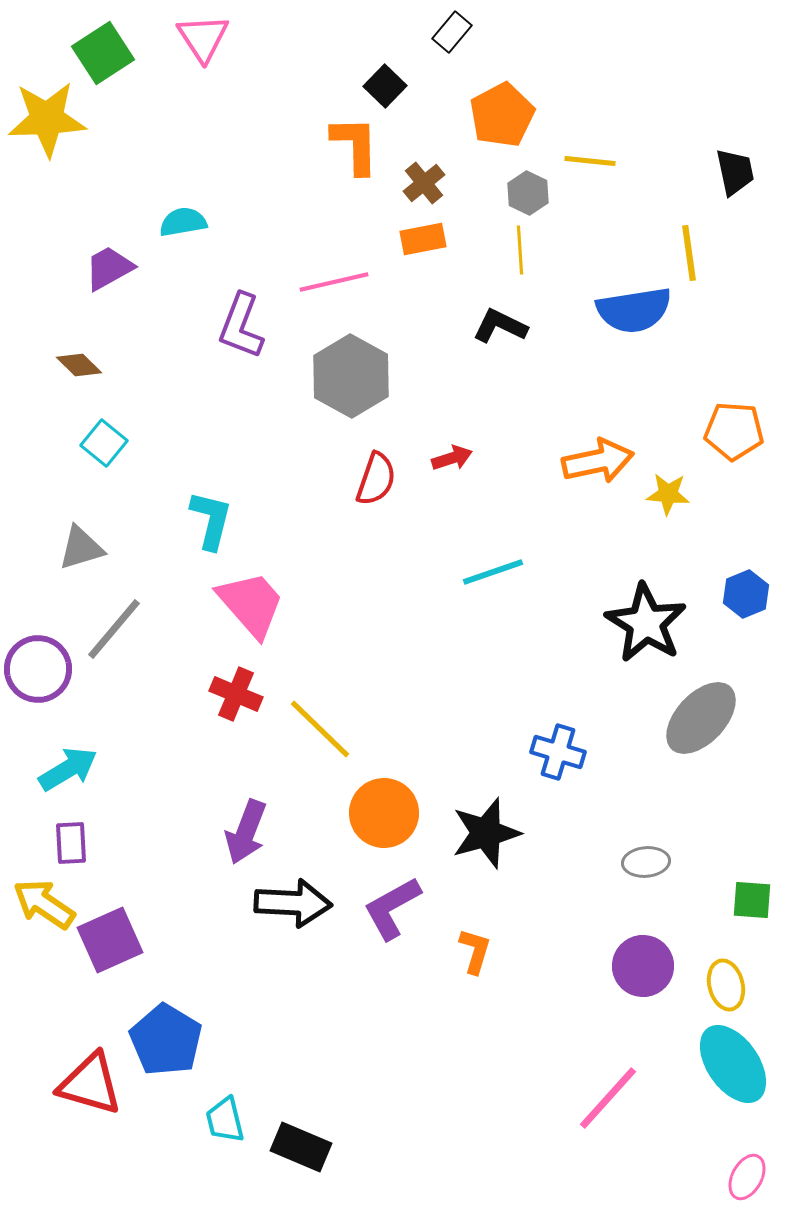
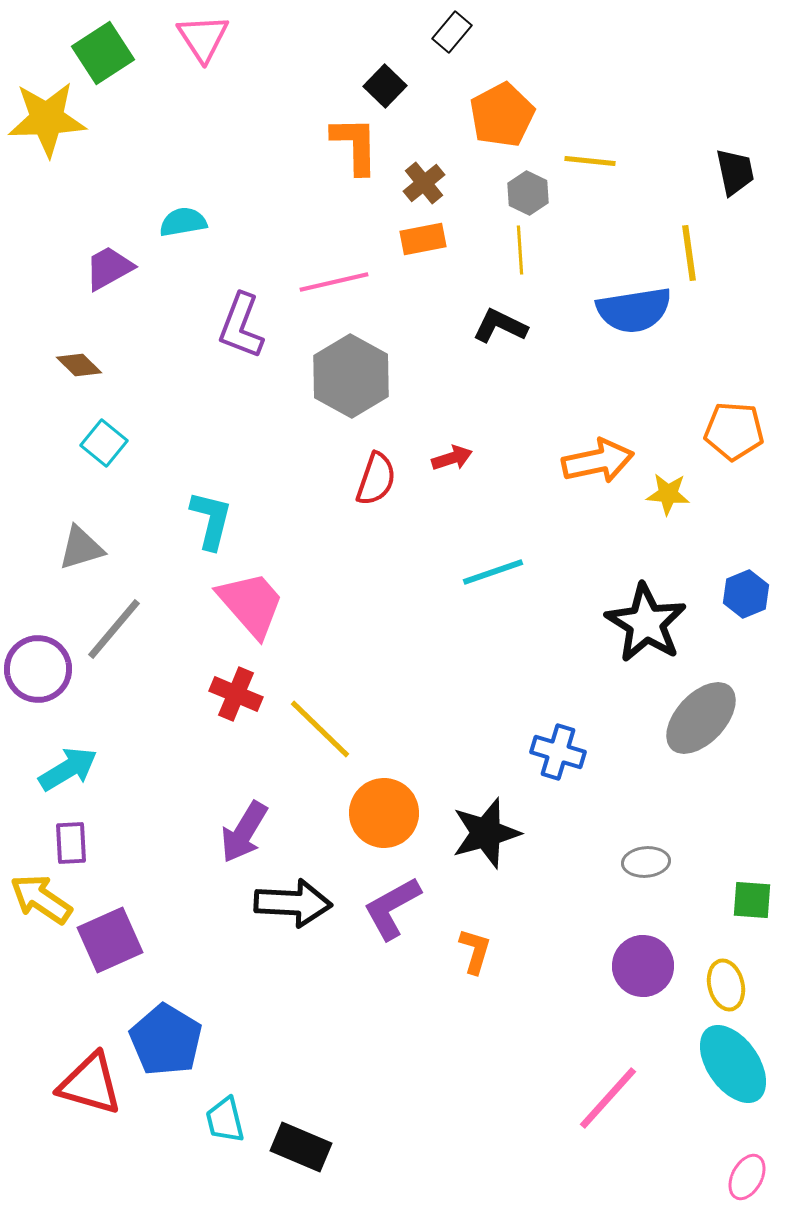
purple arrow at (246, 832): moved 2 px left; rotated 10 degrees clockwise
yellow arrow at (44, 904): moved 3 px left, 5 px up
